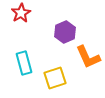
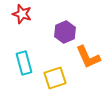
red star: moved 1 px right, 1 px down; rotated 24 degrees counterclockwise
